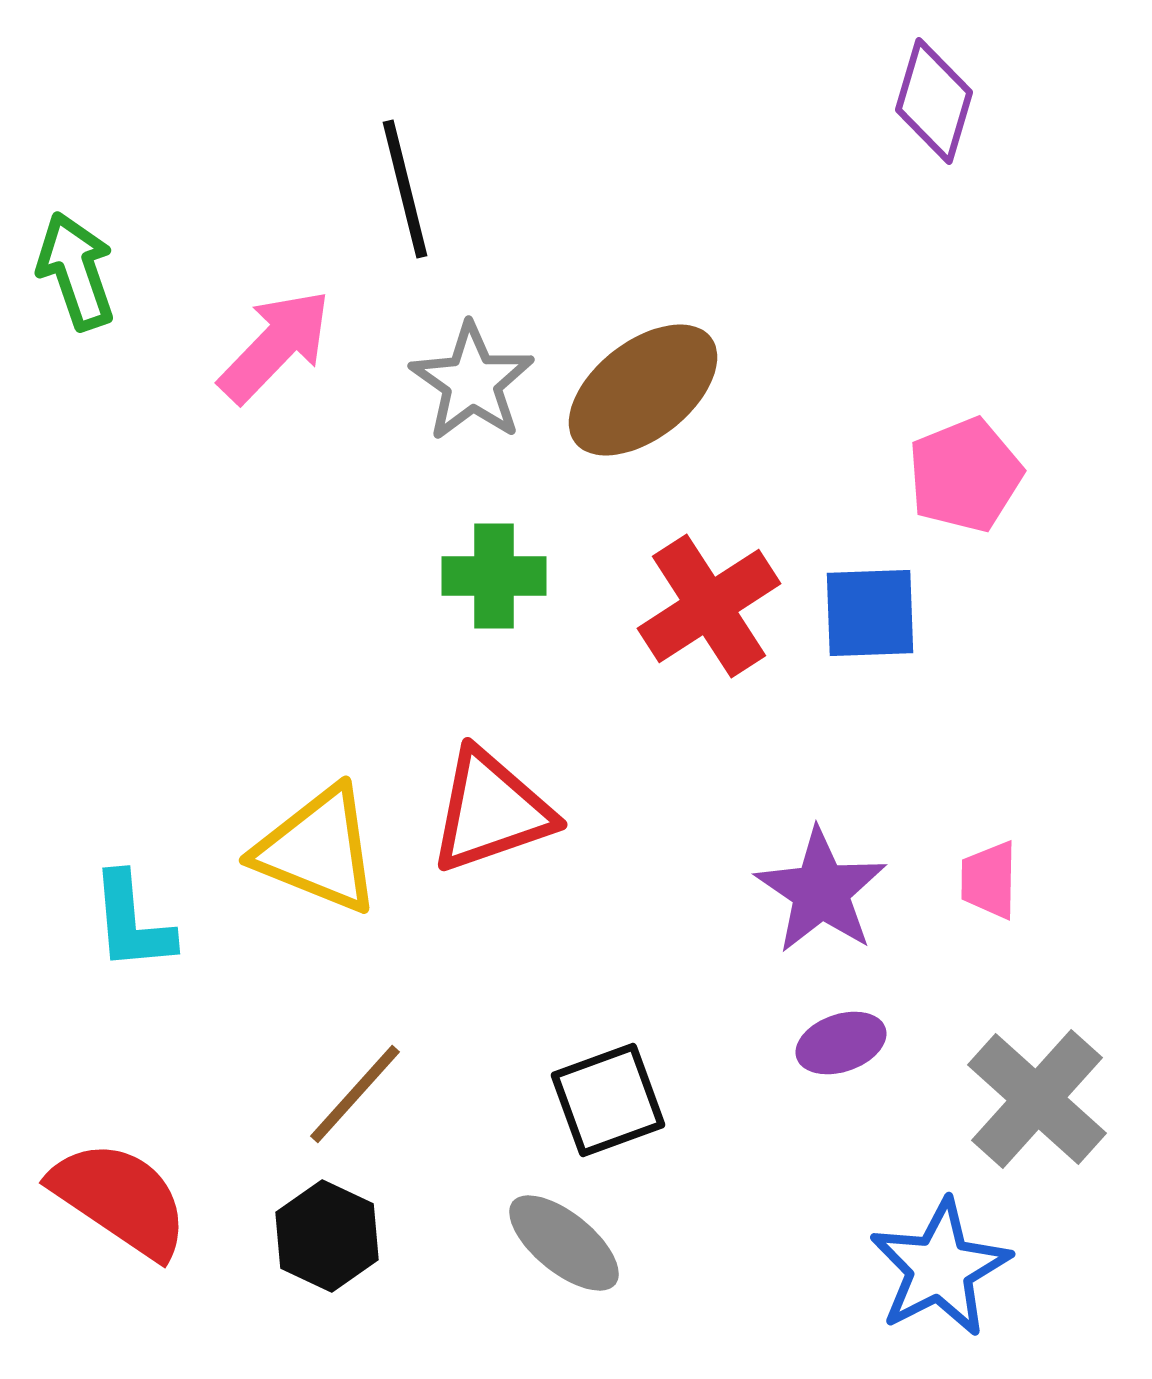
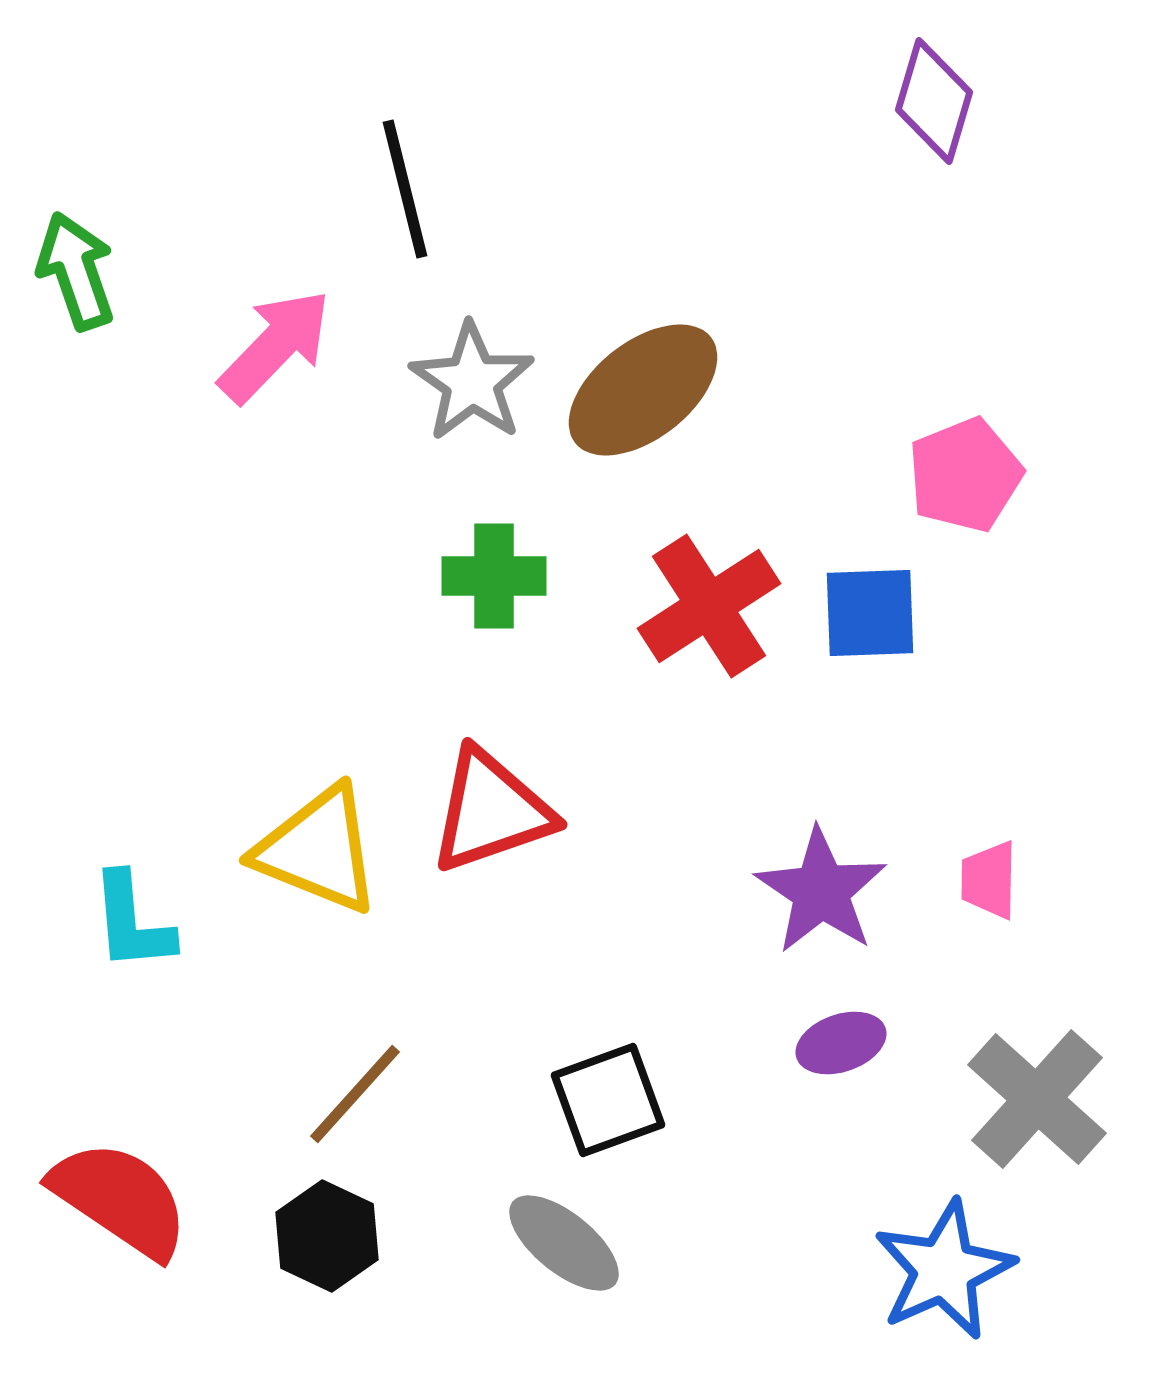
blue star: moved 4 px right, 2 px down; rotated 3 degrees clockwise
